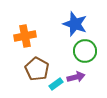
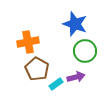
orange cross: moved 3 px right, 6 px down
